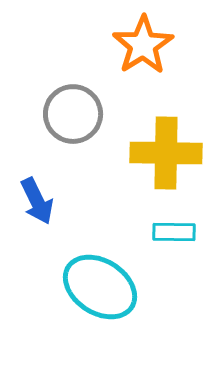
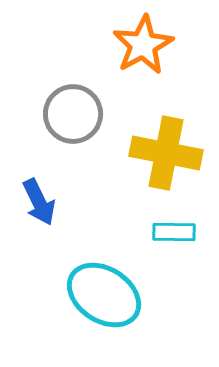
orange star: rotated 4 degrees clockwise
yellow cross: rotated 10 degrees clockwise
blue arrow: moved 2 px right, 1 px down
cyan ellipse: moved 4 px right, 8 px down
